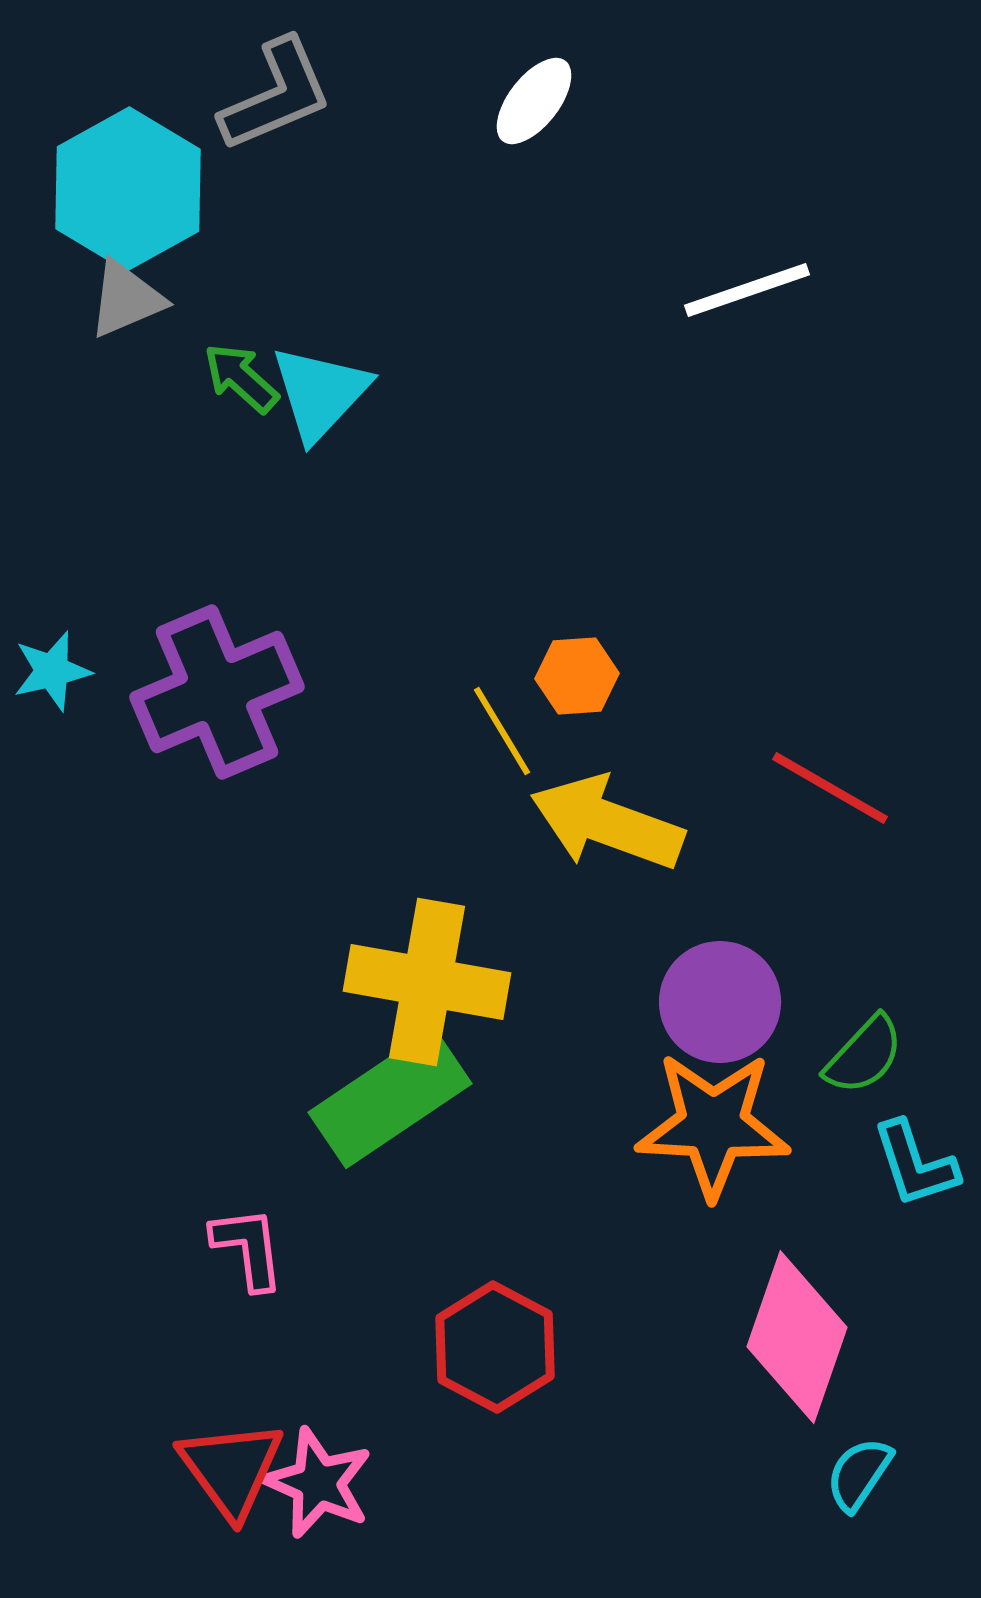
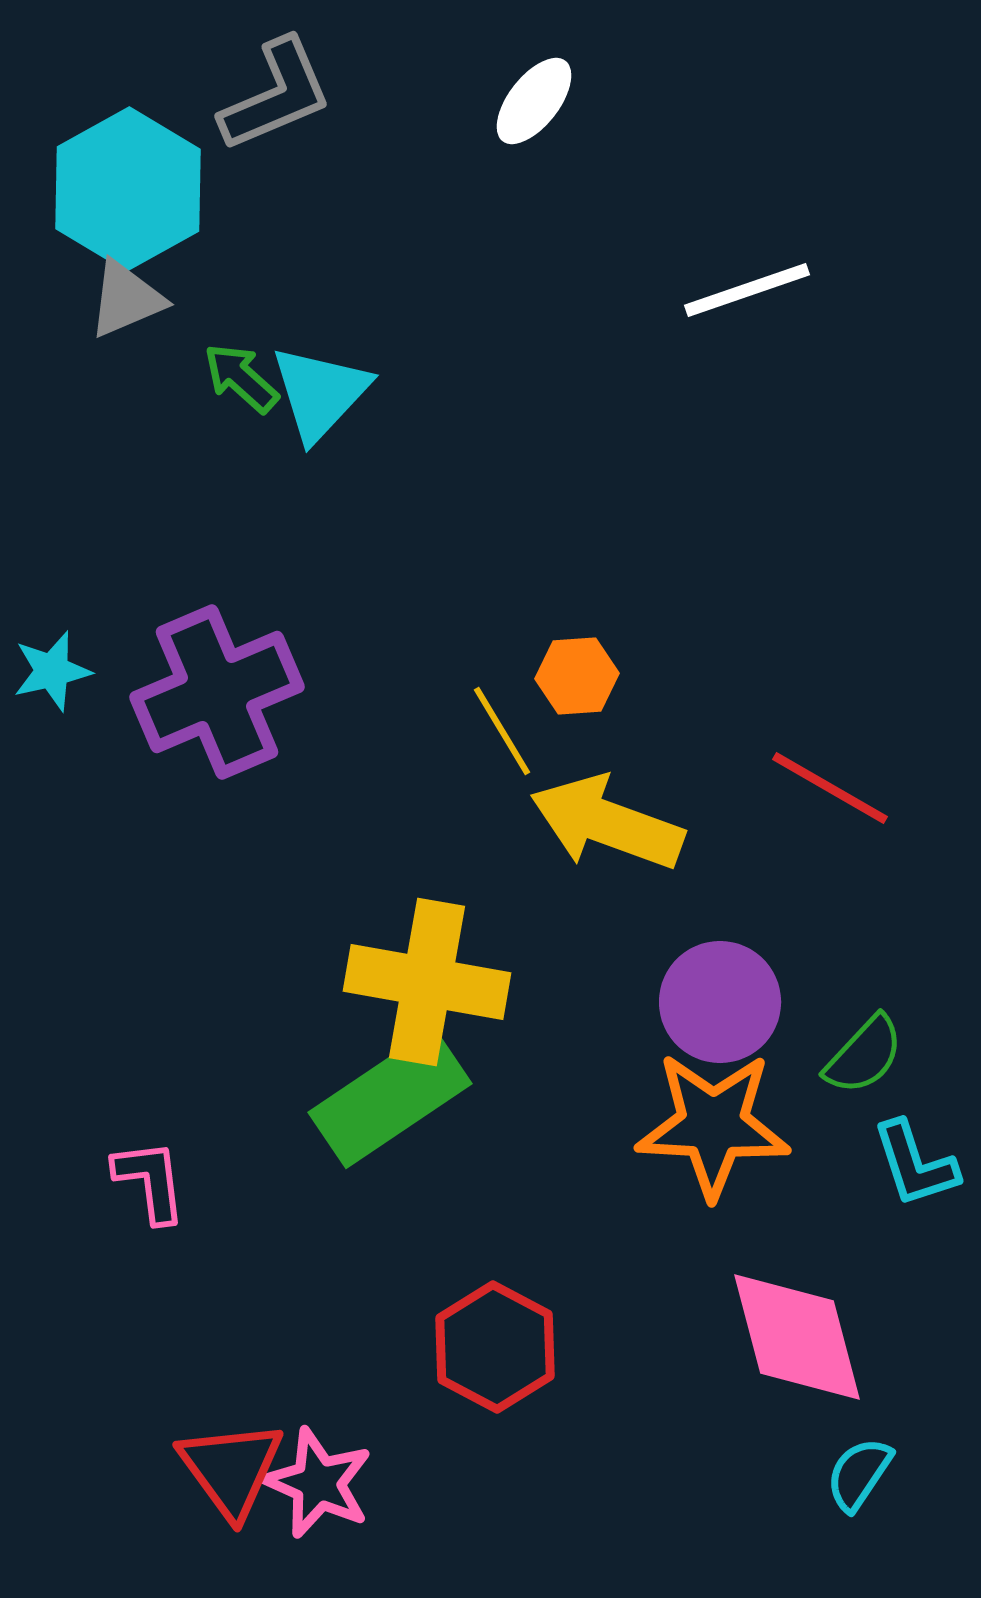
pink L-shape: moved 98 px left, 67 px up
pink diamond: rotated 34 degrees counterclockwise
